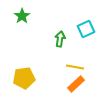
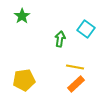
cyan square: rotated 30 degrees counterclockwise
yellow pentagon: moved 2 px down
